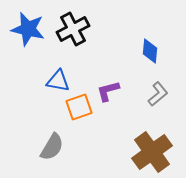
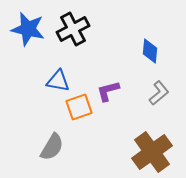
gray L-shape: moved 1 px right, 1 px up
